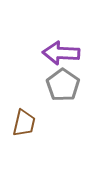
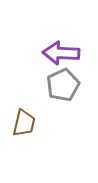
gray pentagon: rotated 12 degrees clockwise
